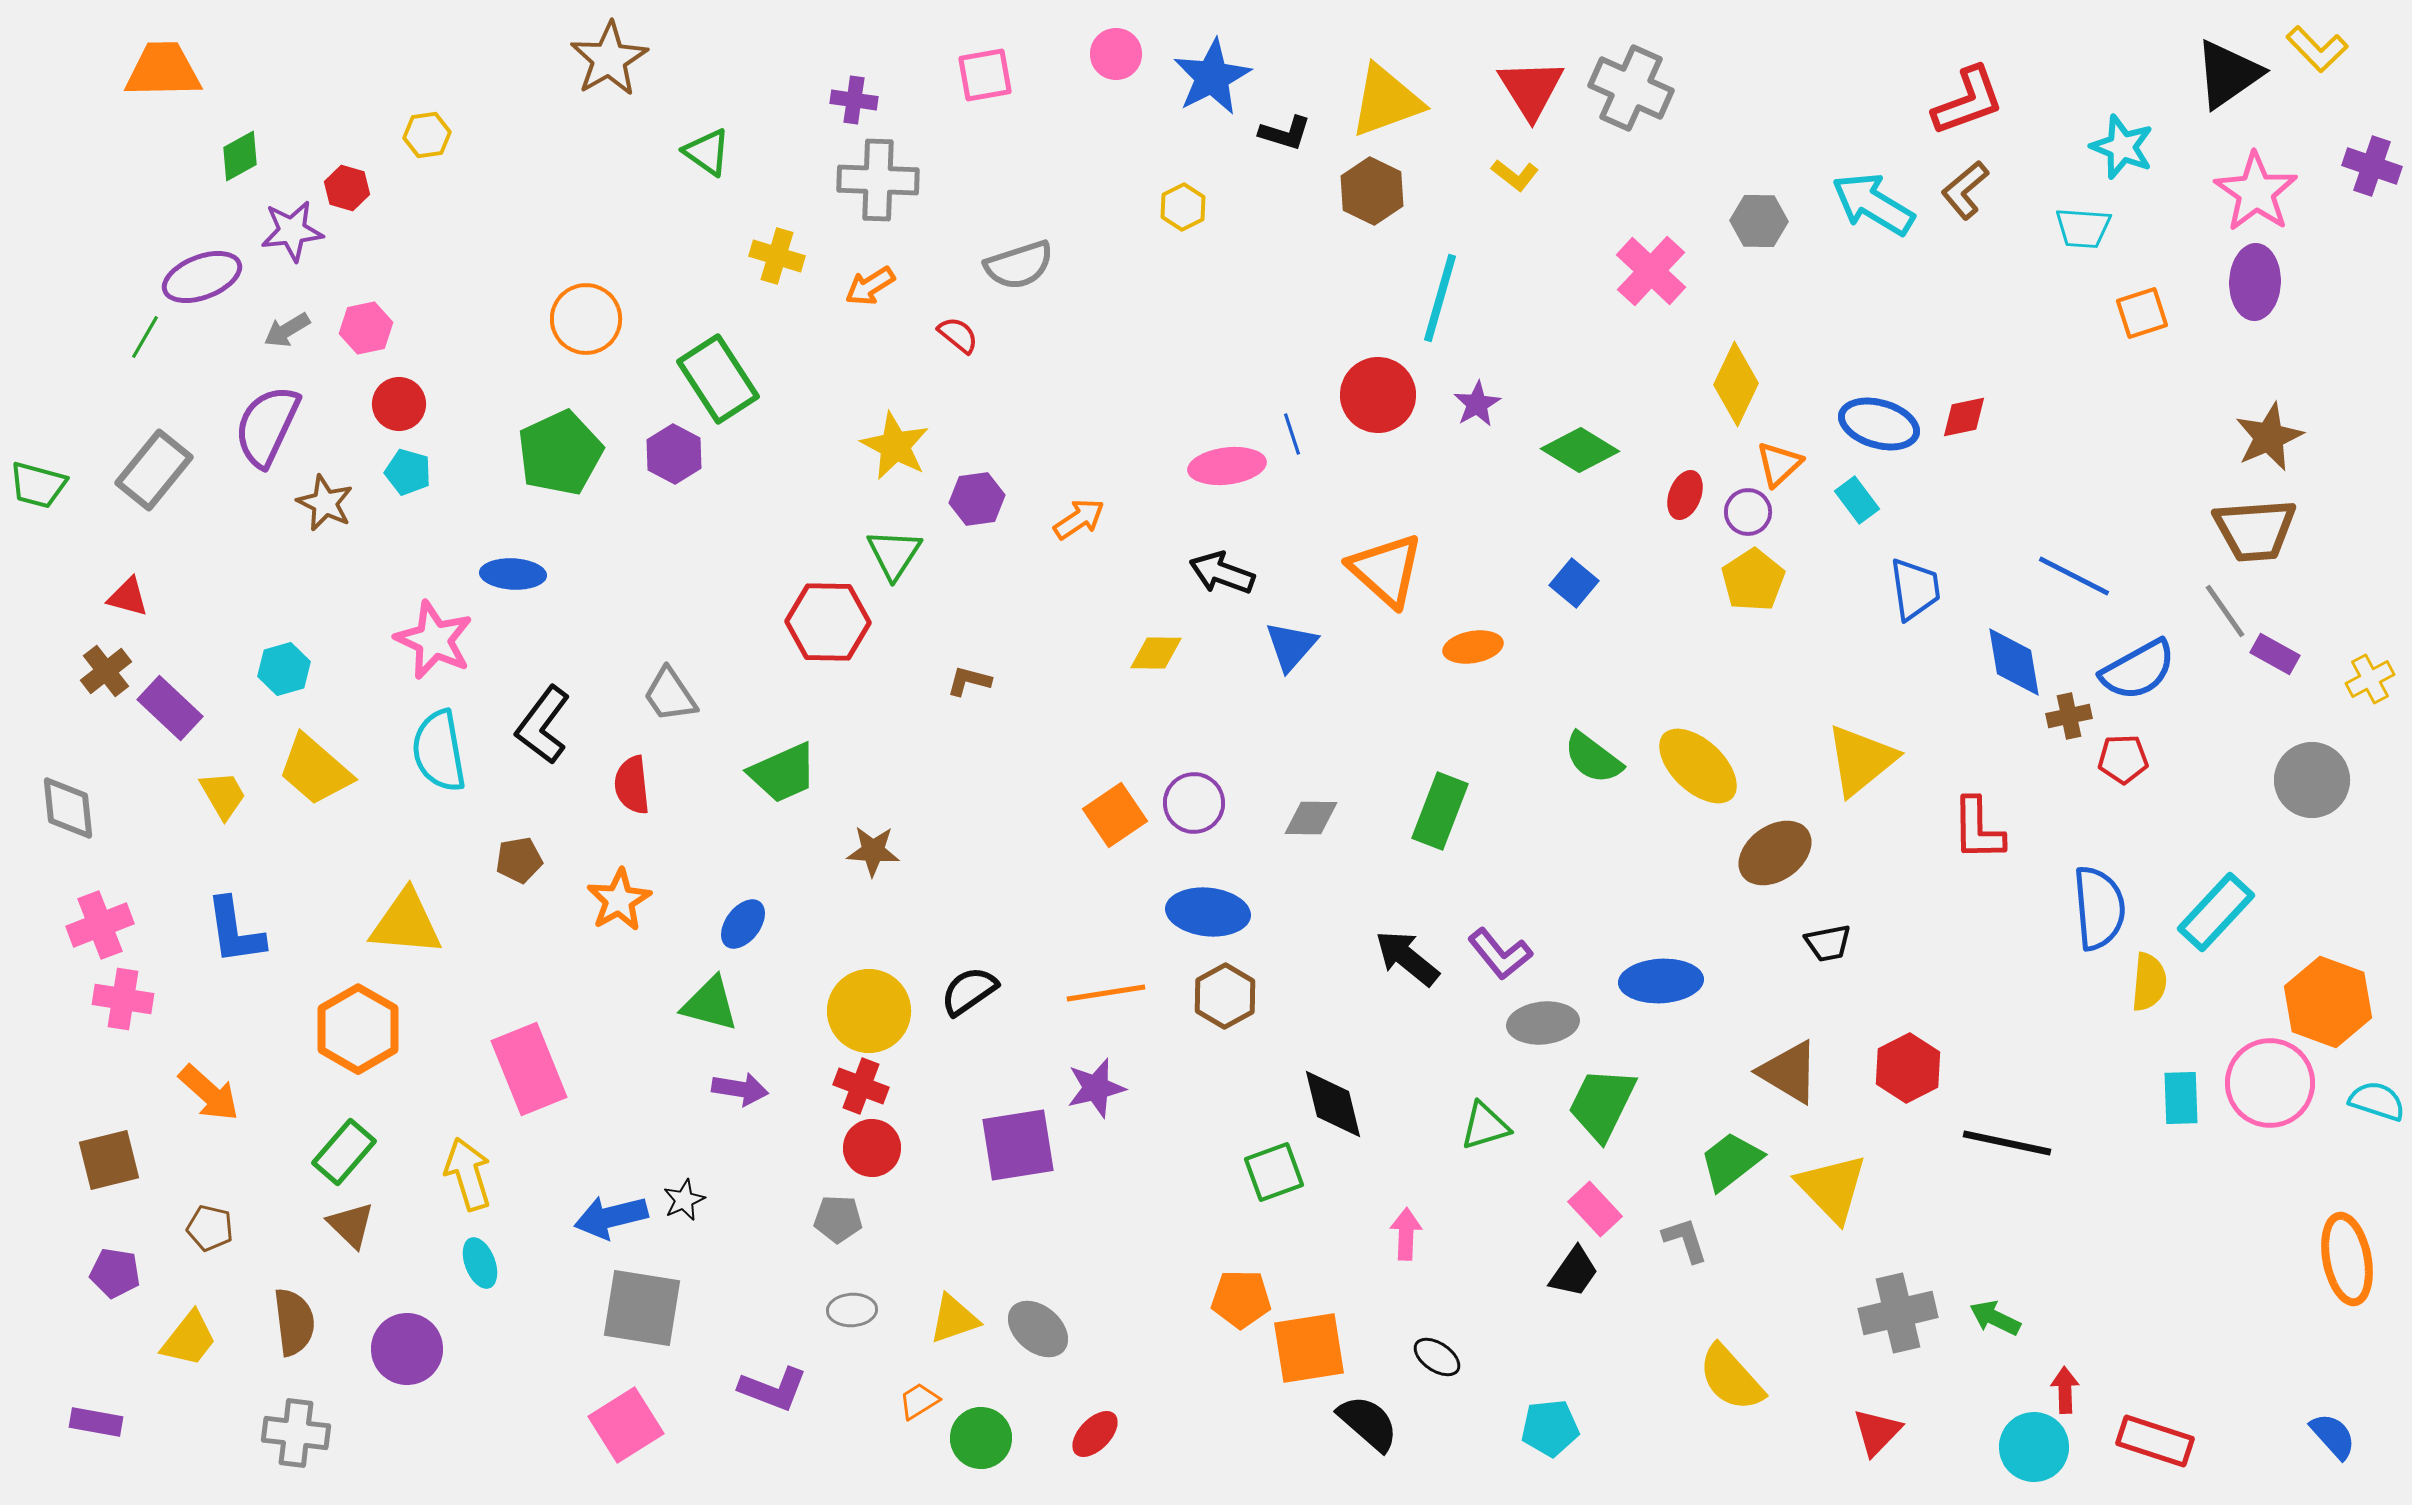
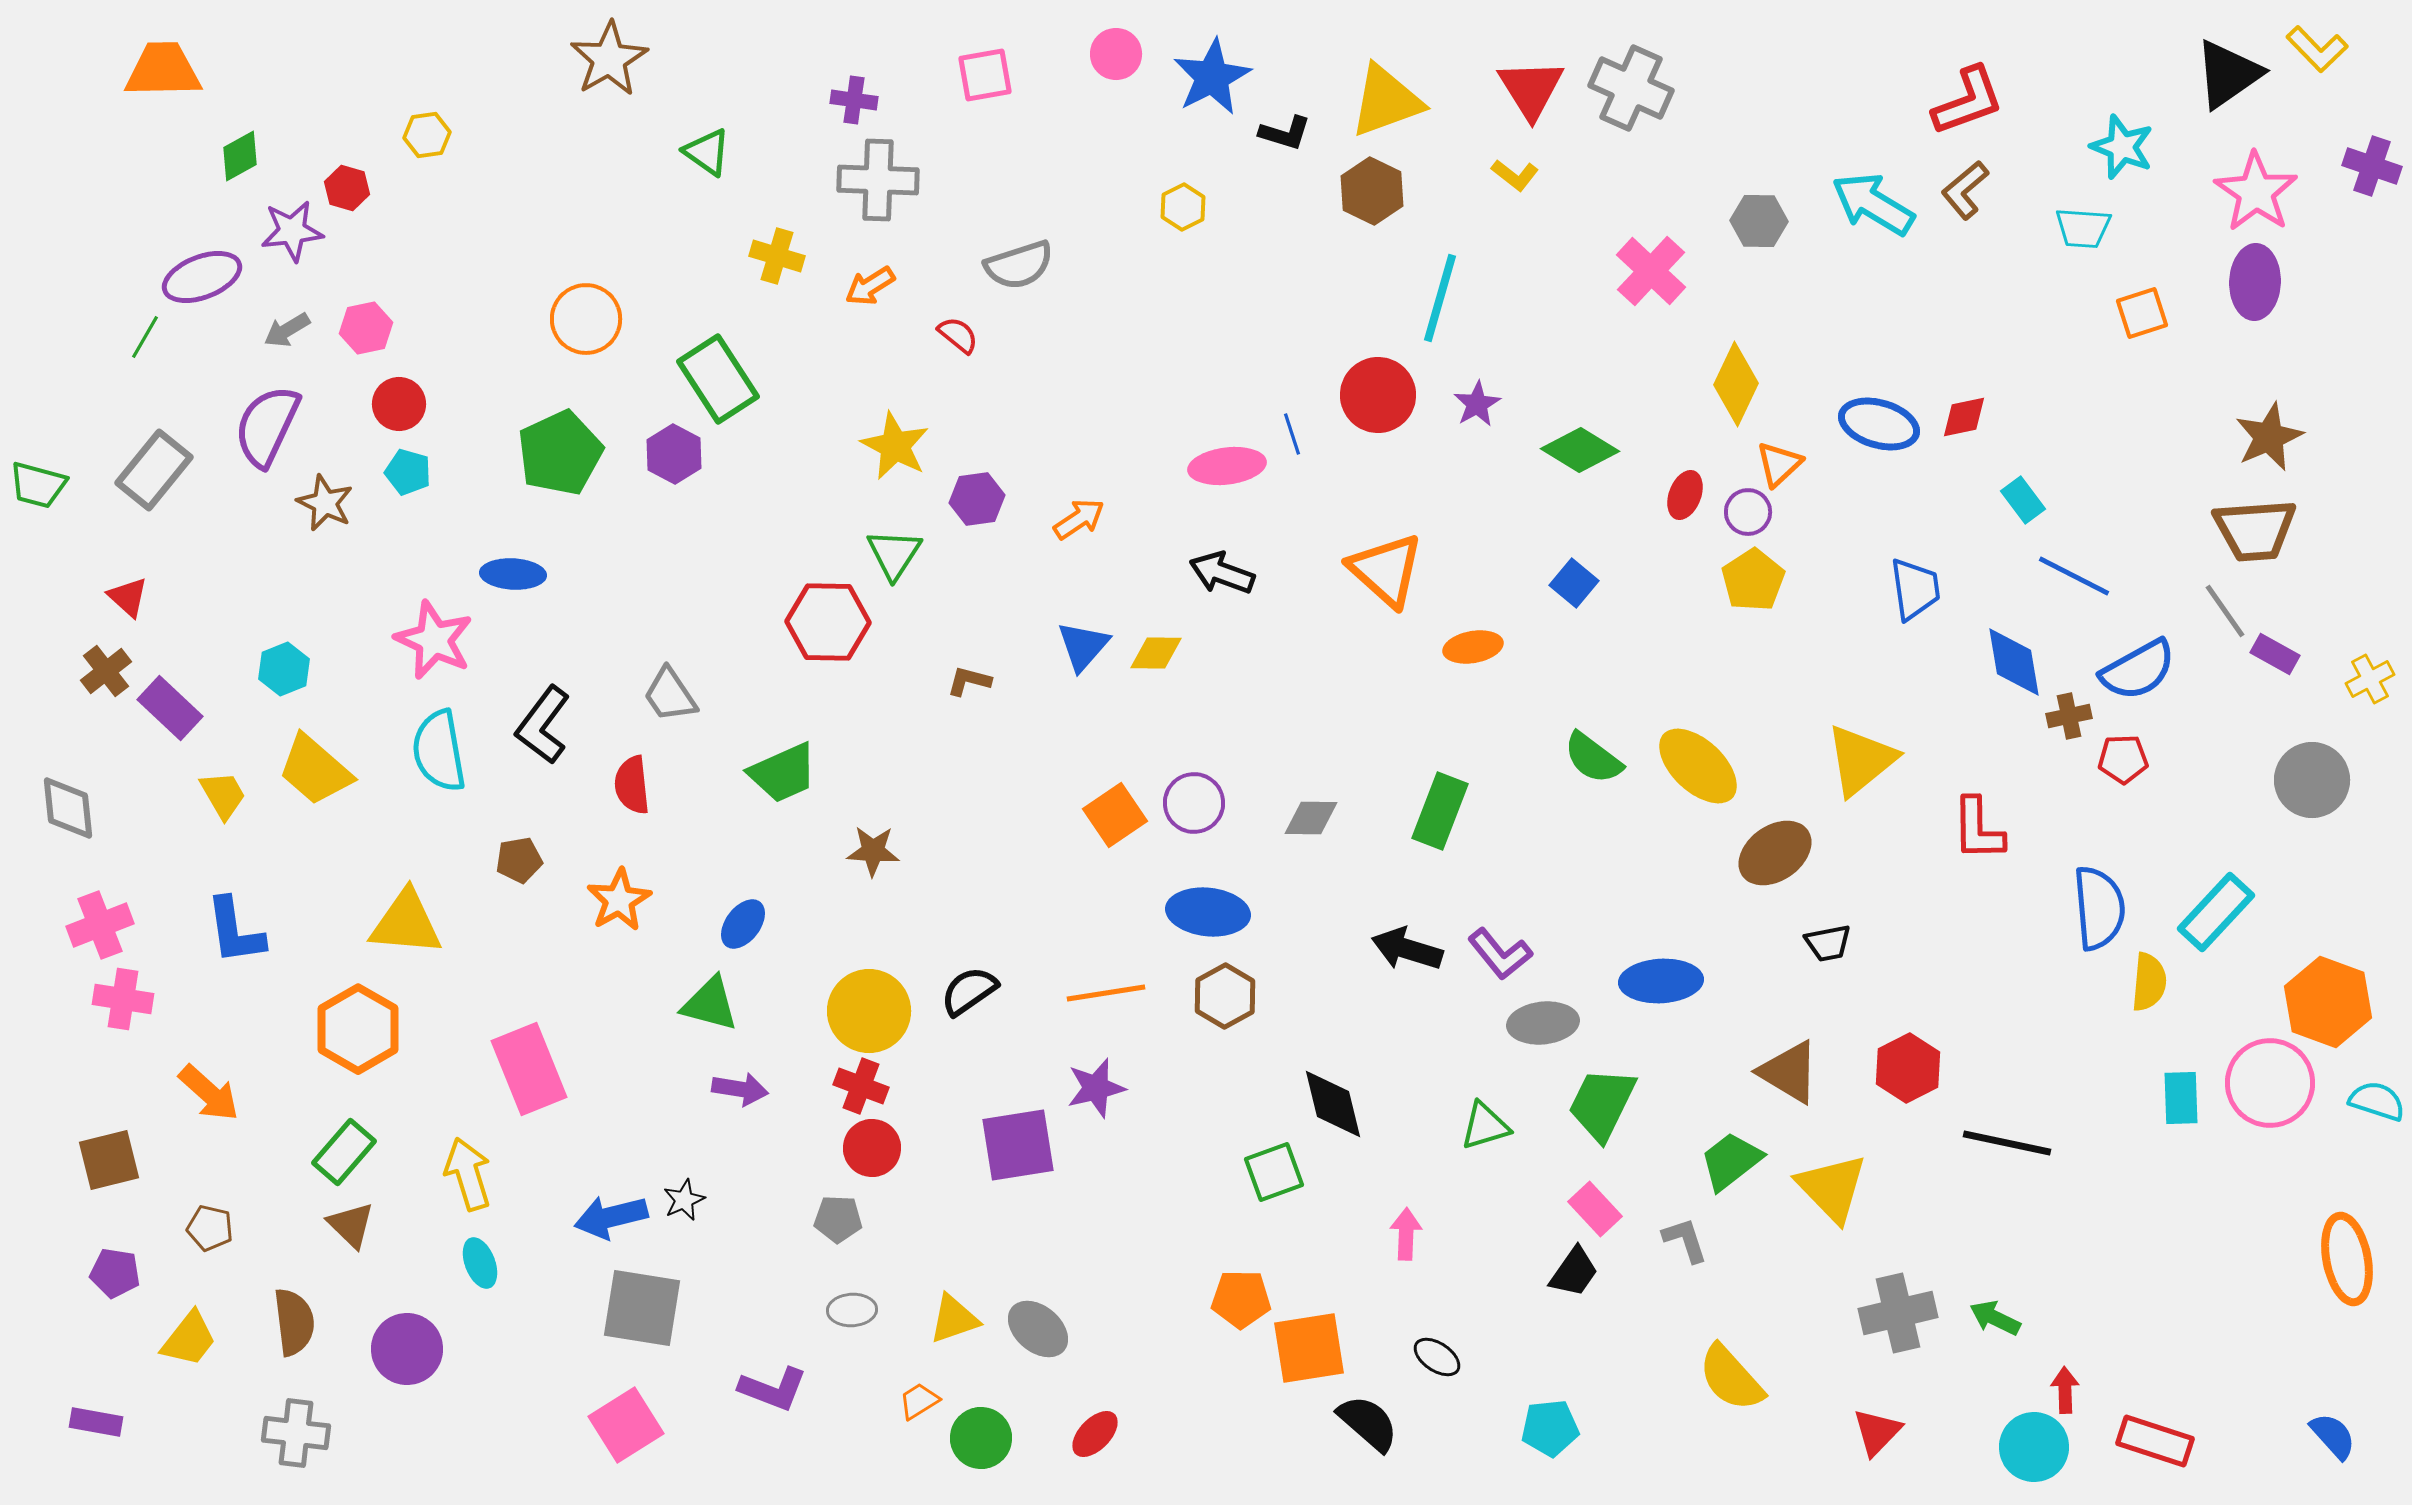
cyan rectangle at (1857, 500): moved 166 px right
red triangle at (128, 597): rotated 27 degrees clockwise
blue triangle at (1291, 646): moved 208 px left
cyan hexagon at (284, 669): rotated 6 degrees counterclockwise
black arrow at (1407, 958): moved 9 px up; rotated 22 degrees counterclockwise
